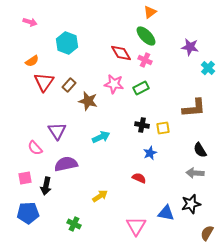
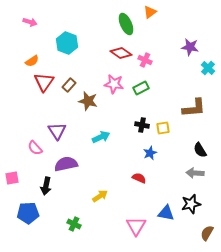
green ellipse: moved 20 px left, 12 px up; rotated 20 degrees clockwise
red diamond: rotated 25 degrees counterclockwise
pink square: moved 13 px left
